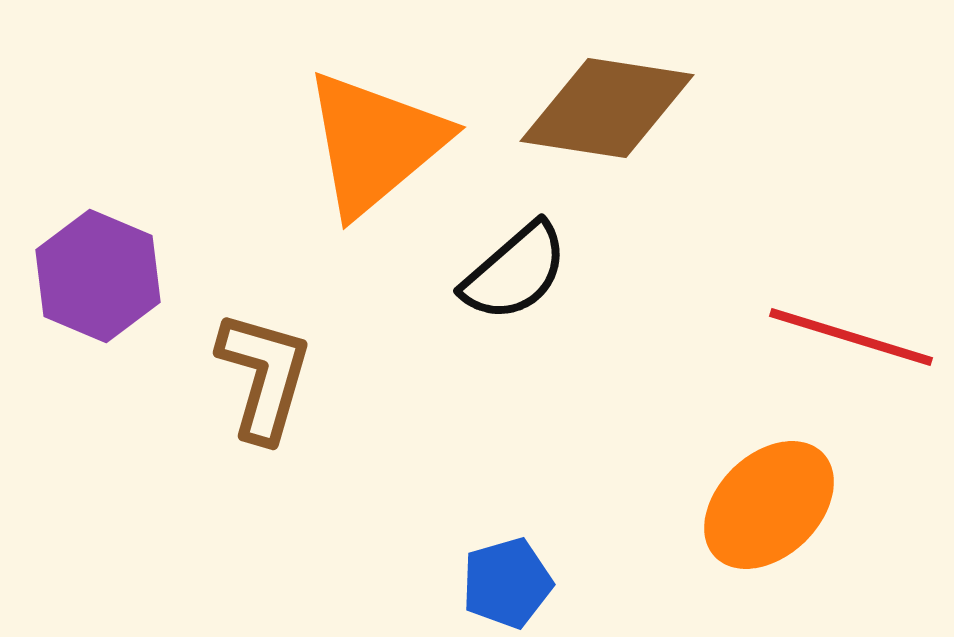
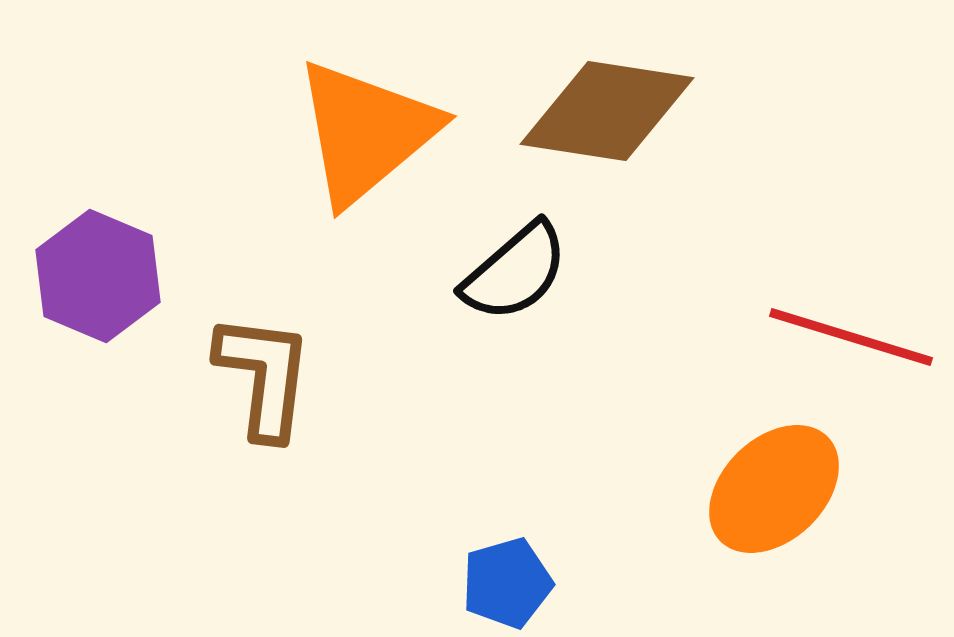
brown diamond: moved 3 px down
orange triangle: moved 9 px left, 11 px up
brown L-shape: rotated 9 degrees counterclockwise
orange ellipse: moved 5 px right, 16 px up
